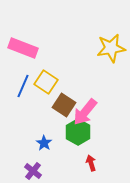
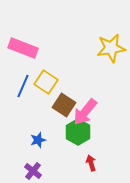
blue star: moved 6 px left, 3 px up; rotated 21 degrees clockwise
